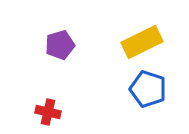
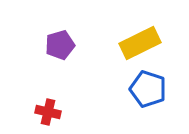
yellow rectangle: moved 2 px left, 1 px down
